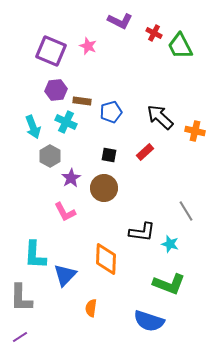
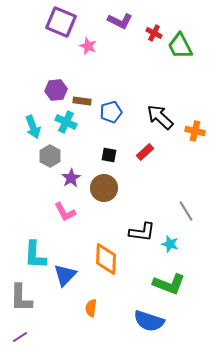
purple square: moved 10 px right, 29 px up
